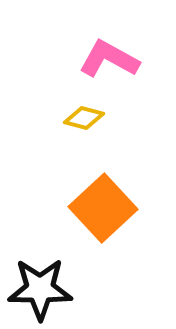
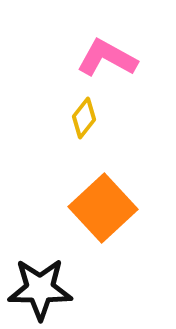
pink L-shape: moved 2 px left, 1 px up
yellow diamond: rotated 66 degrees counterclockwise
